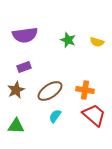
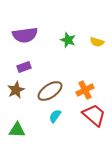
orange cross: rotated 36 degrees counterclockwise
green triangle: moved 1 px right, 4 px down
